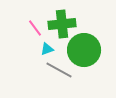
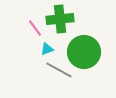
green cross: moved 2 px left, 5 px up
green circle: moved 2 px down
